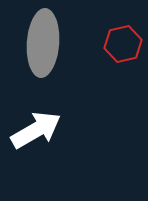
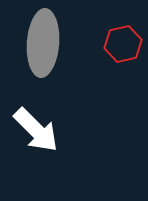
white arrow: rotated 75 degrees clockwise
